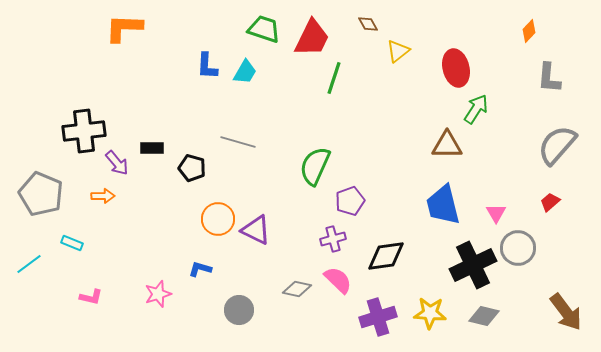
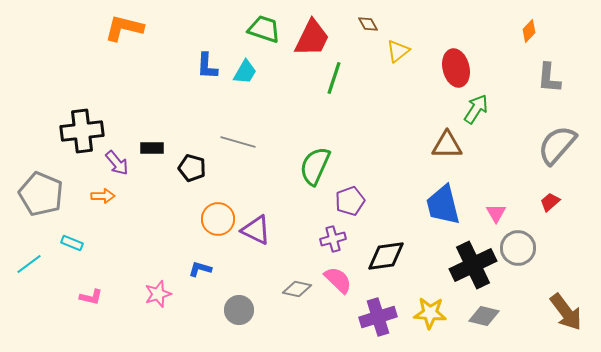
orange L-shape at (124, 28): rotated 12 degrees clockwise
black cross at (84, 131): moved 2 px left
